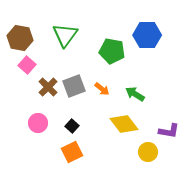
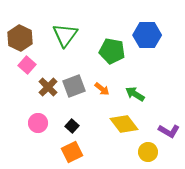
brown hexagon: rotated 15 degrees clockwise
purple L-shape: rotated 20 degrees clockwise
